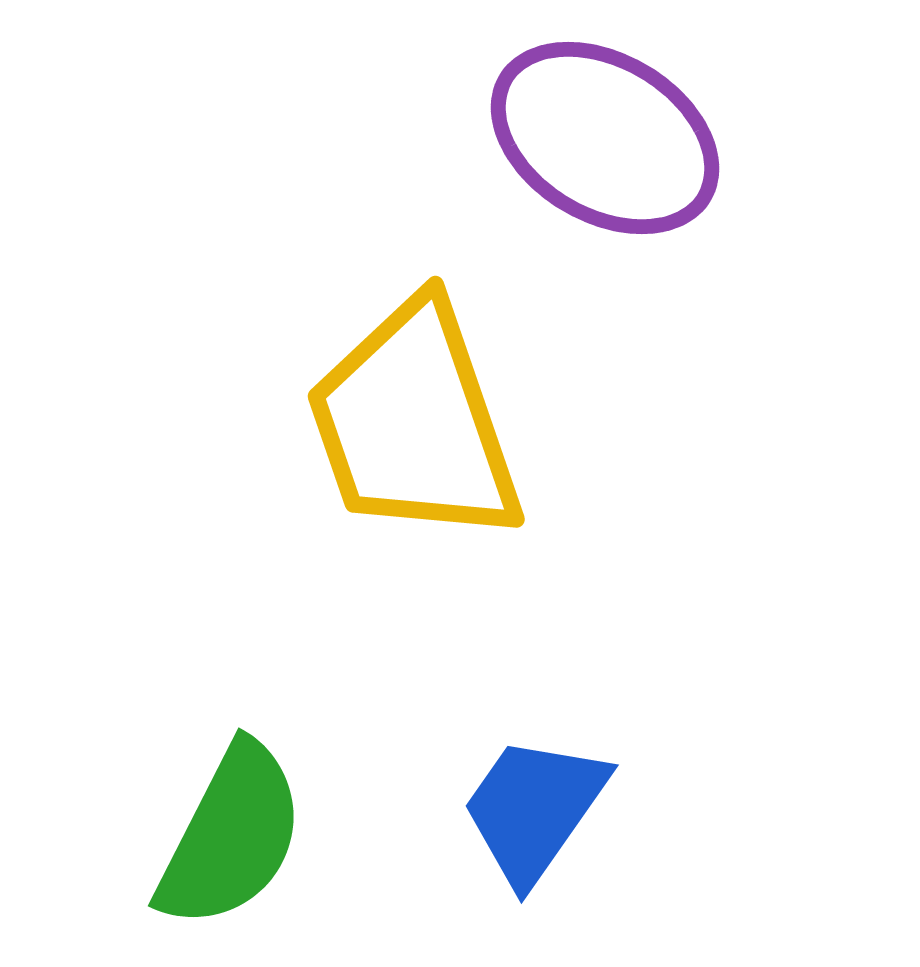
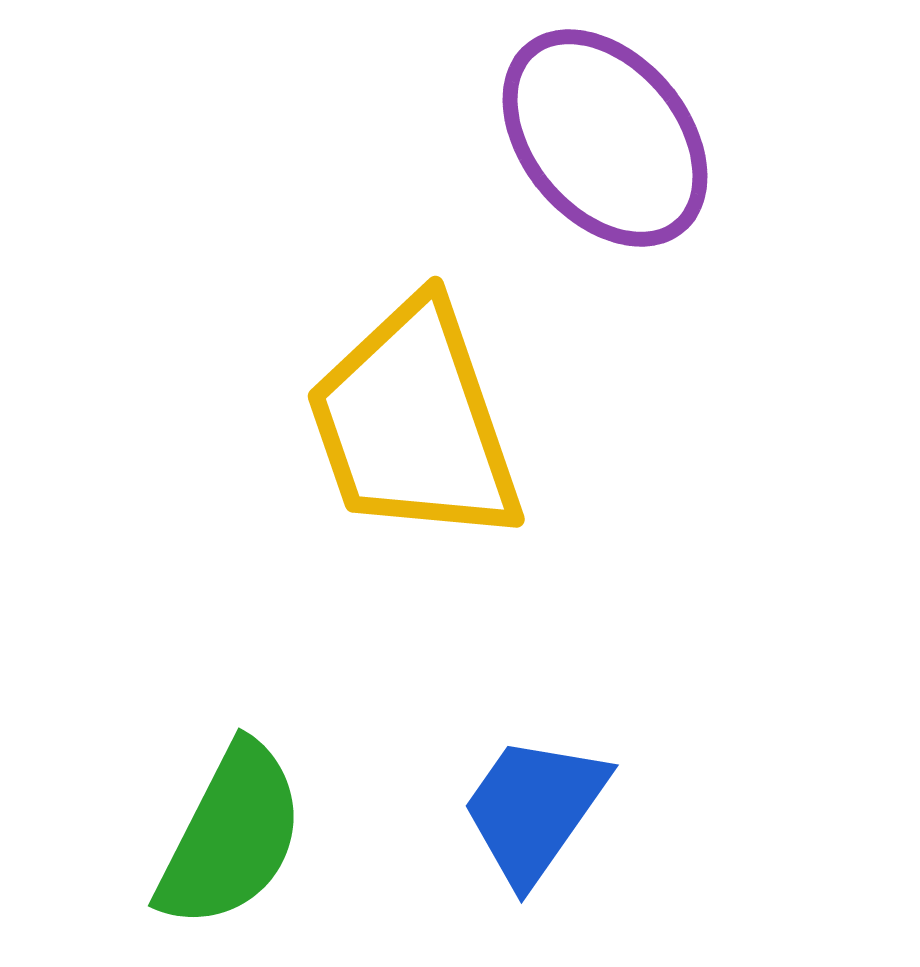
purple ellipse: rotated 19 degrees clockwise
